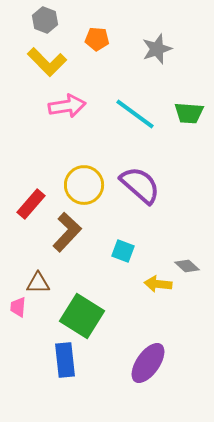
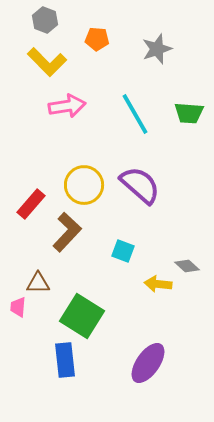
cyan line: rotated 24 degrees clockwise
